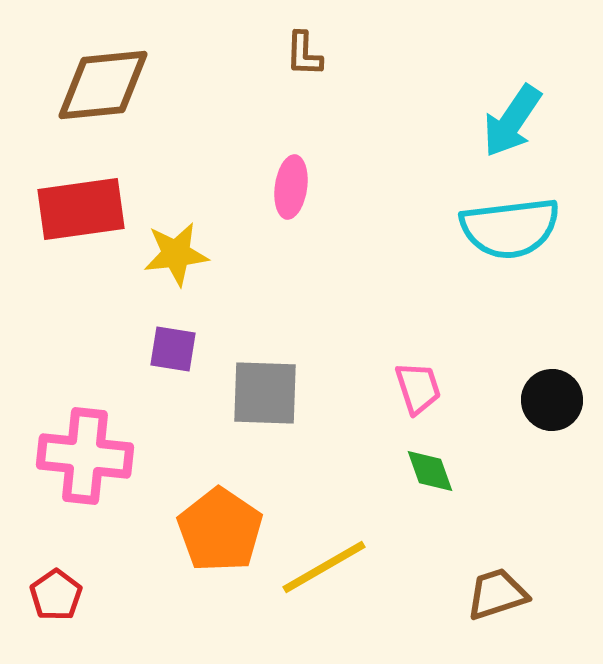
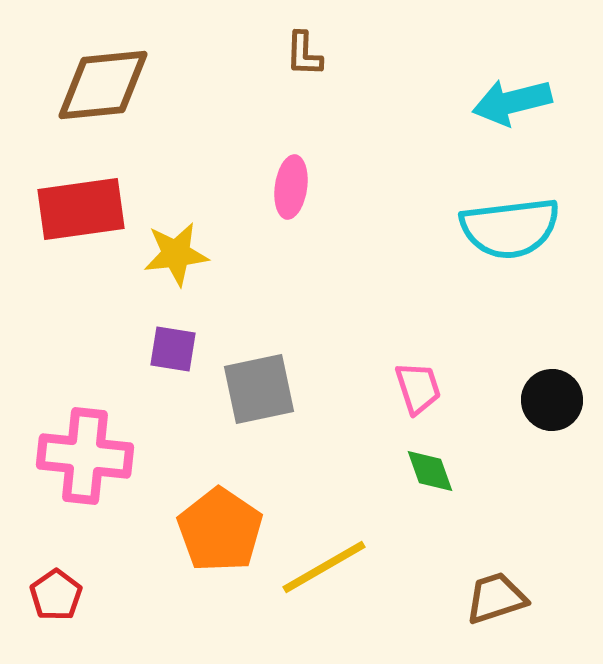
cyan arrow: moved 19 px up; rotated 42 degrees clockwise
gray square: moved 6 px left, 4 px up; rotated 14 degrees counterclockwise
brown trapezoid: moved 1 px left, 4 px down
